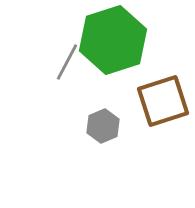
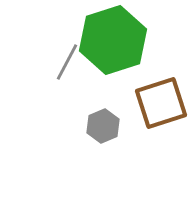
brown square: moved 2 px left, 2 px down
